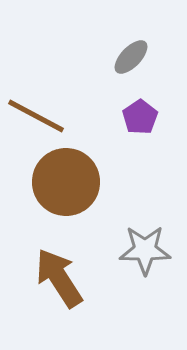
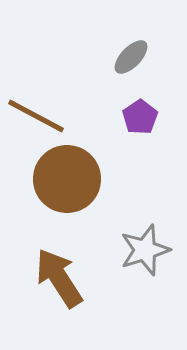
brown circle: moved 1 px right, 3 px up
gray star: rotated 18 degrees counterclockwise
